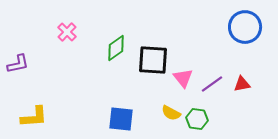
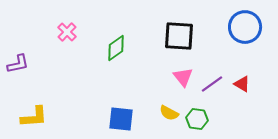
black square: moved 26 px right, 24 px up
pink triangle: moved 1 px up
red triangle: rotated 42 degrees clockwise
yellow semicircle: moved 2 px left
